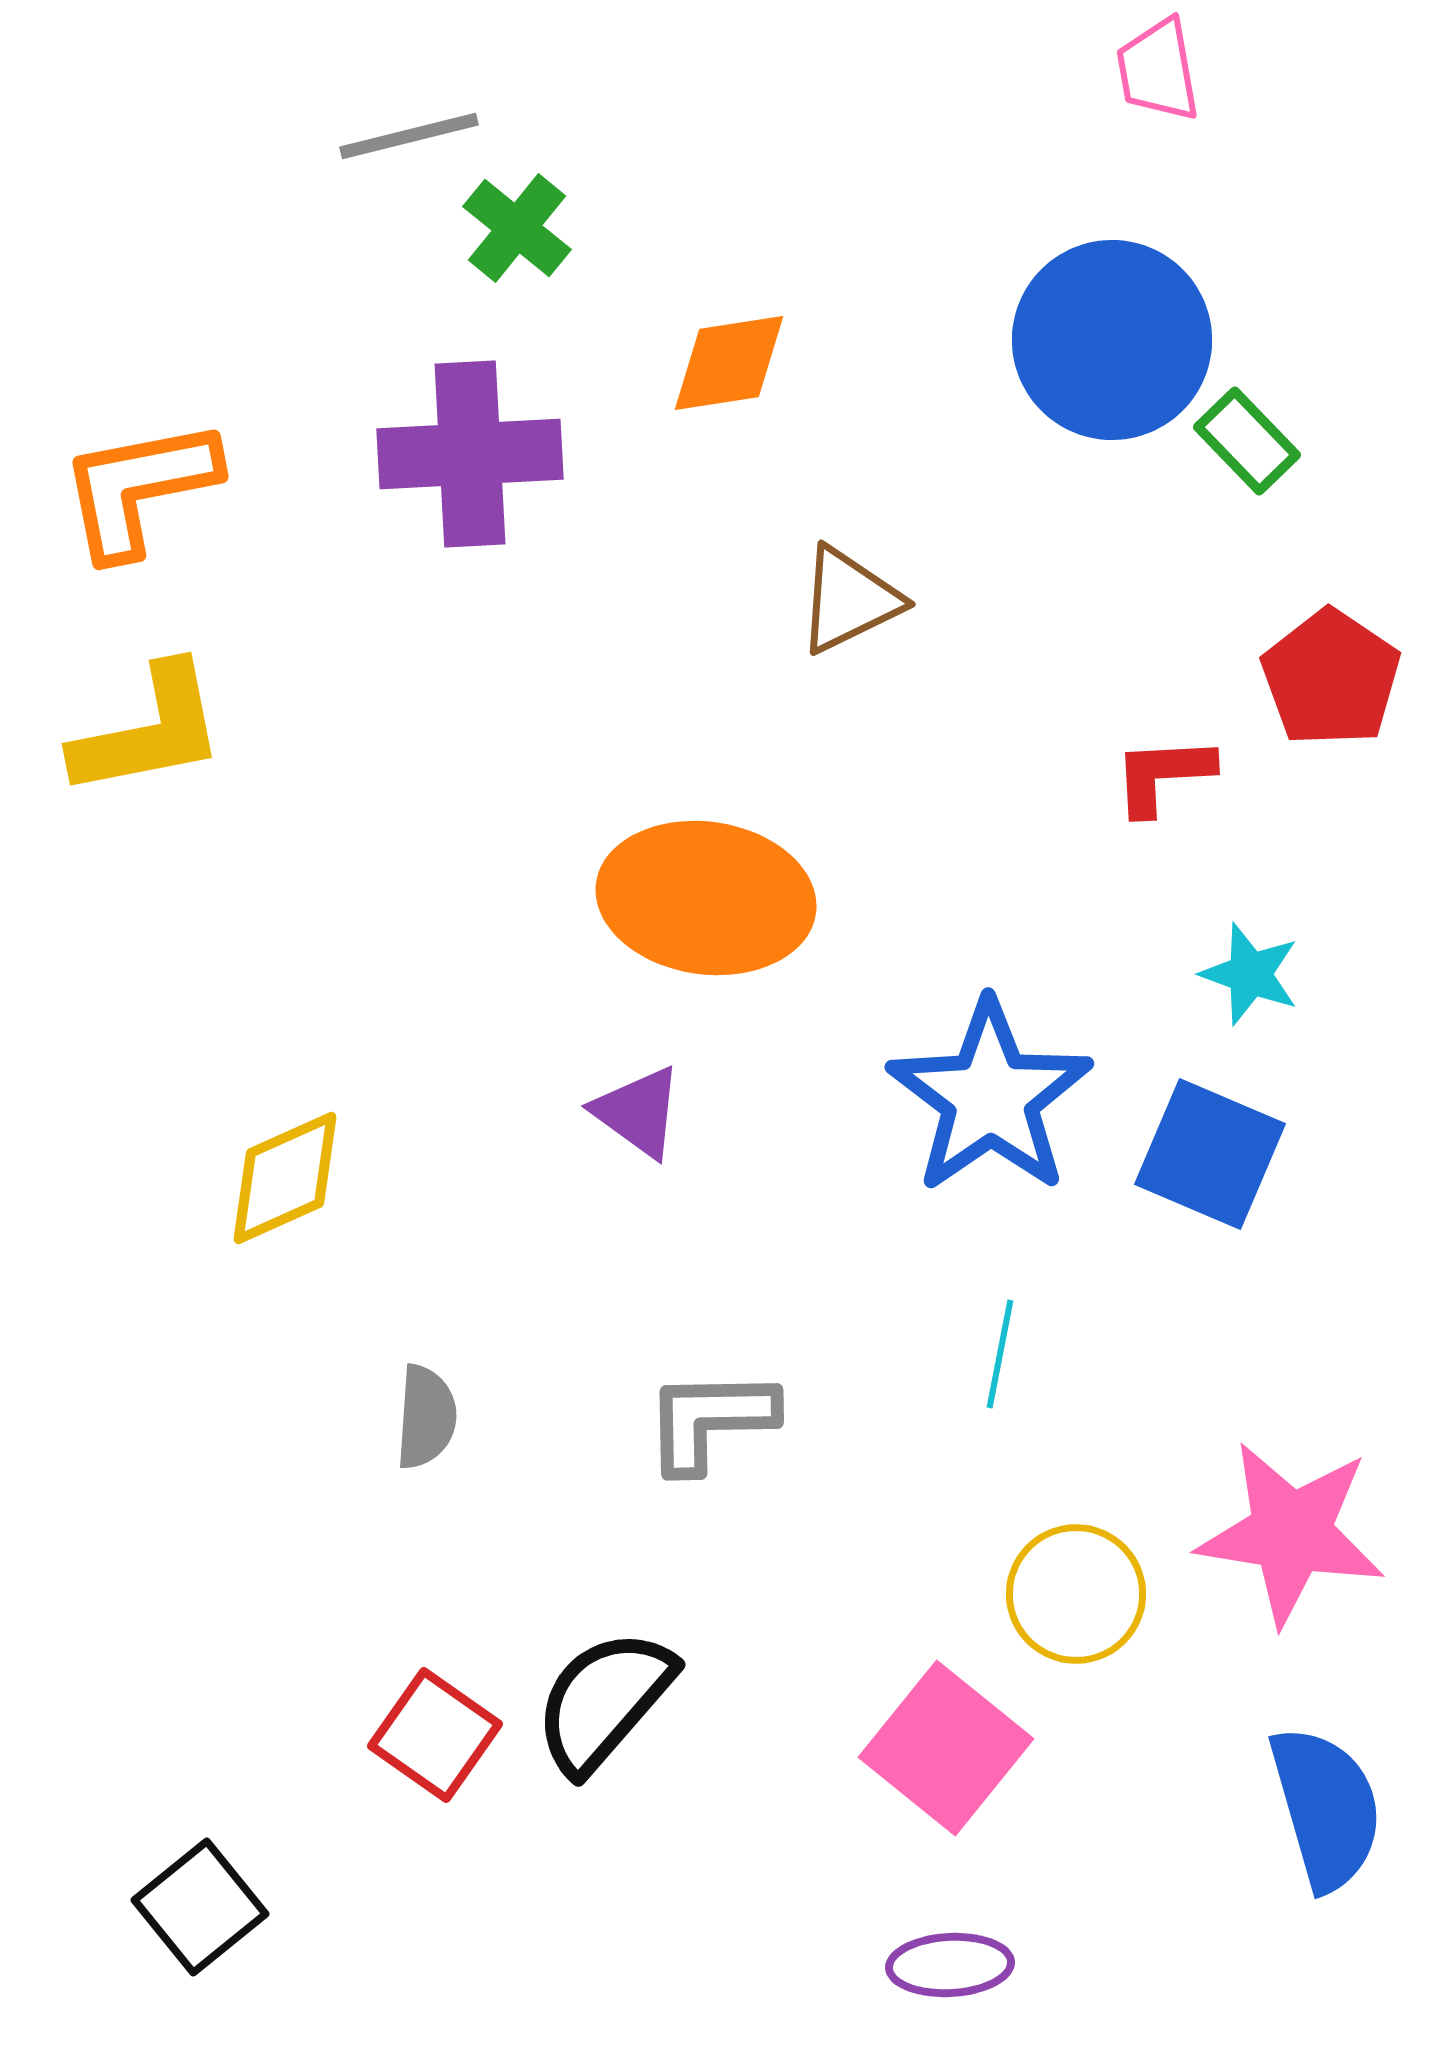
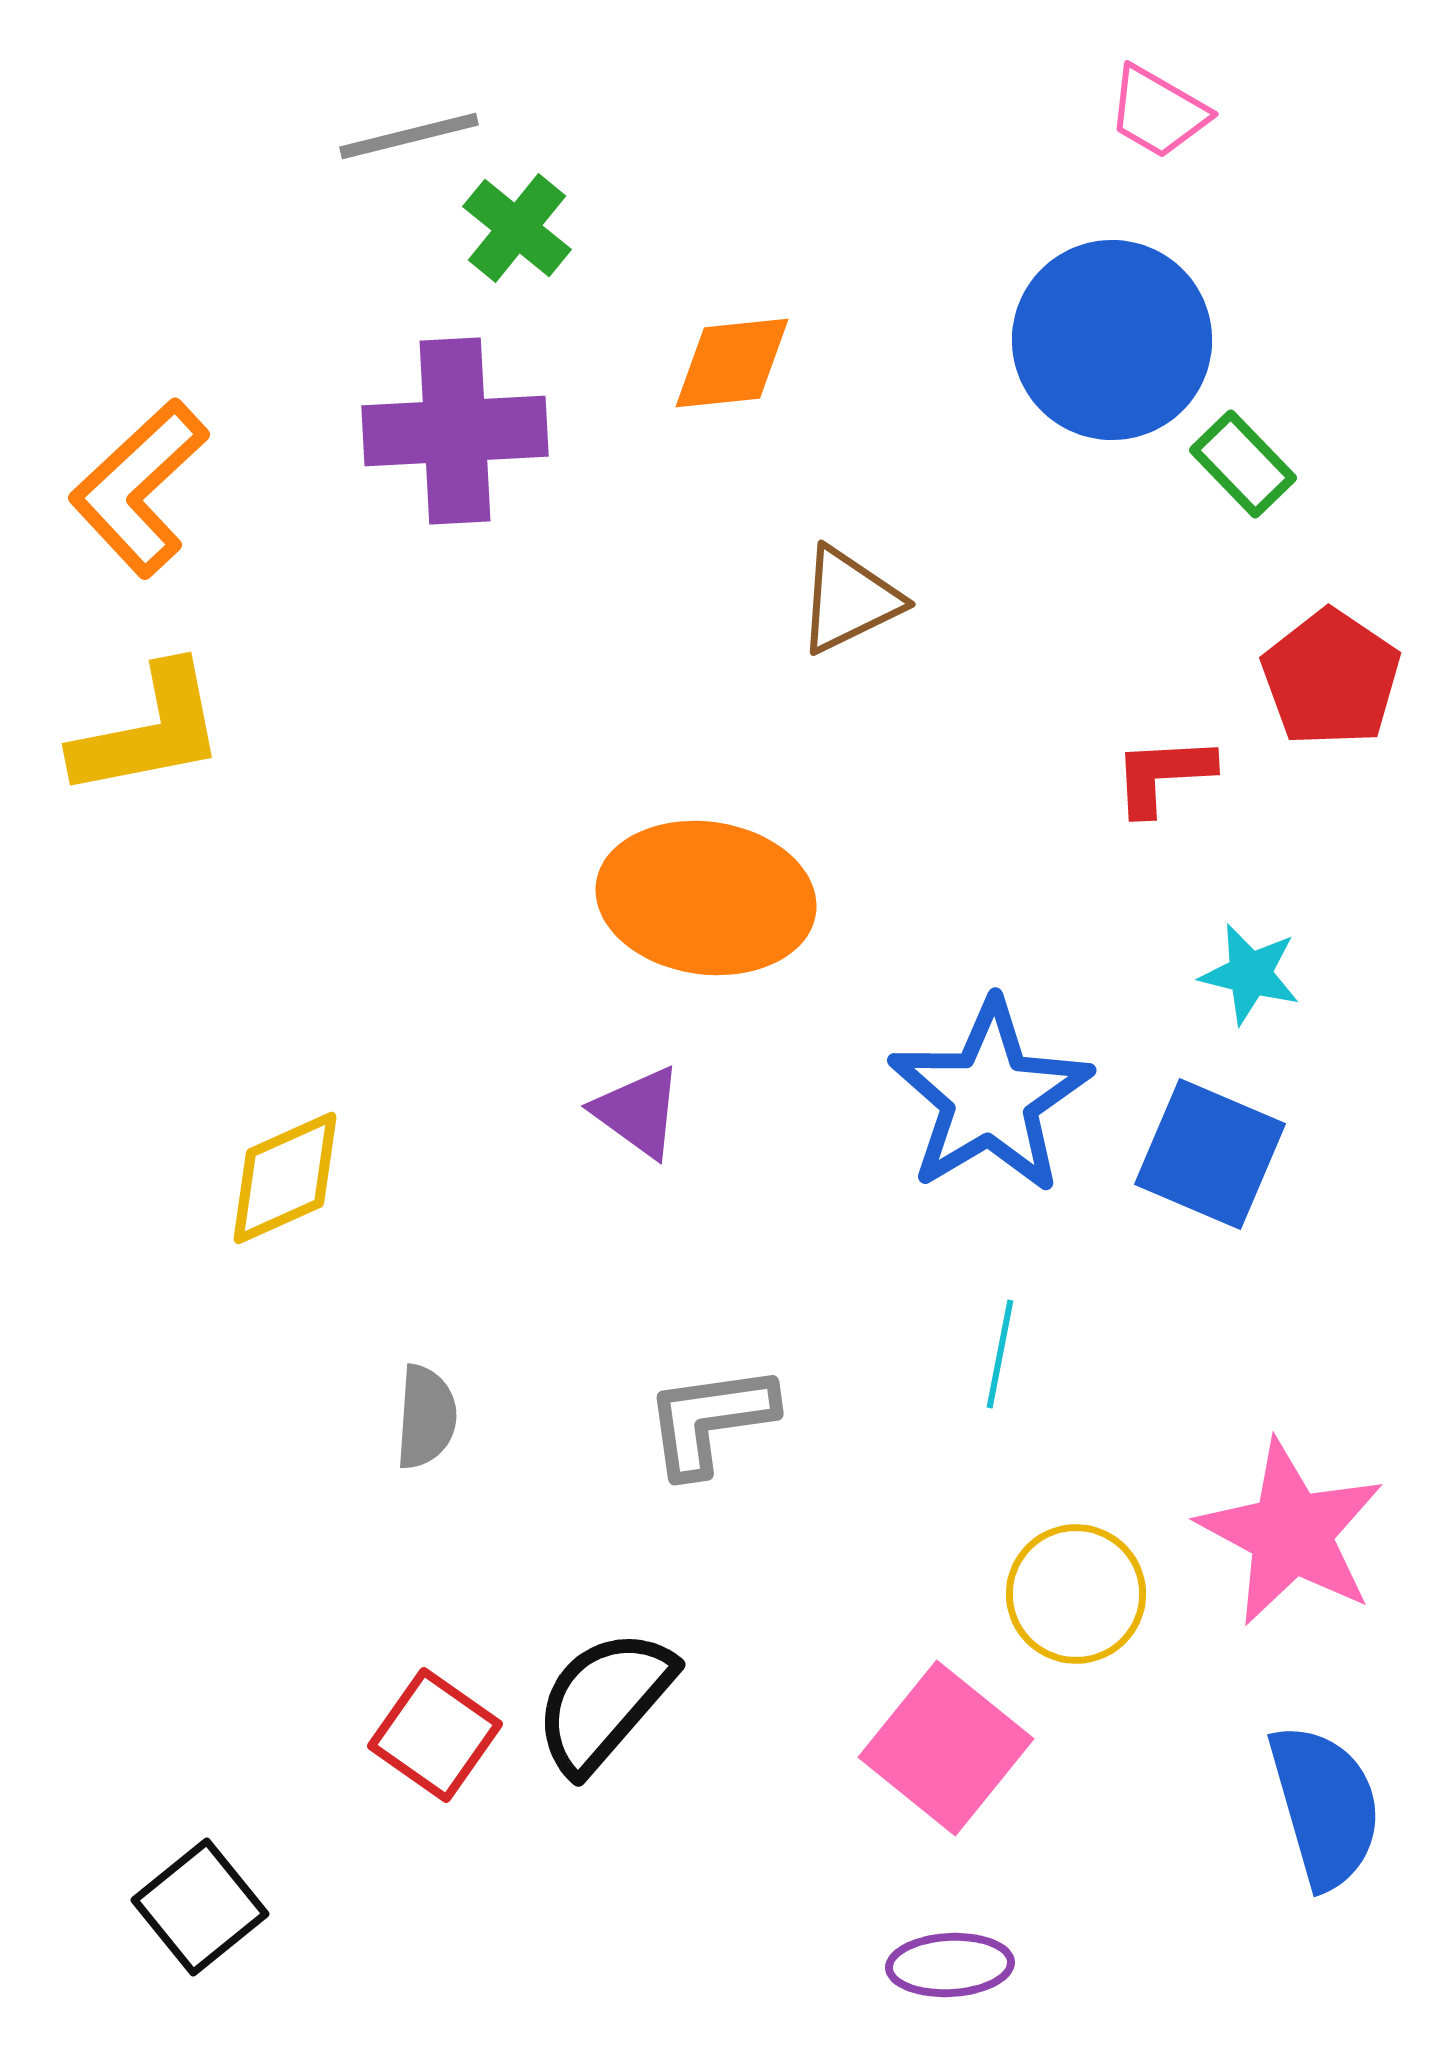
pink trapezoid: moved 42 px down; rotated 50 degrees counterclockwise
orange diamond: moved 3 px right; rotated 3 degrees clockwise
green rectangle: moved 4 px left, 23 px down
purple cross: moved 15 px left, 23 px up
orange L-shape: rotated 32 degrees counterclockwise
cyan star: rotated 6 degrees counterclockwise
blue star: rotated 4 degrees clockwise
gray L-shape: rotated 7 degrees counterclockwise
pink star: rotated 19 degrees clockwise
blue semicircle: moved 1 px left, 2 px up
